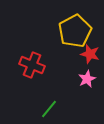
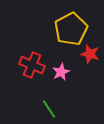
yellow pentagon: moved 4 px left, 2 px up
pink star: moved 26 px left, 7 px up
green line: rotated 72 degrees counterclockwise
